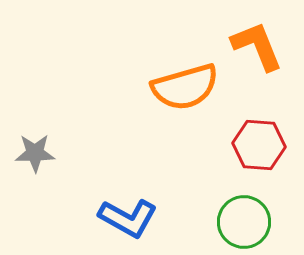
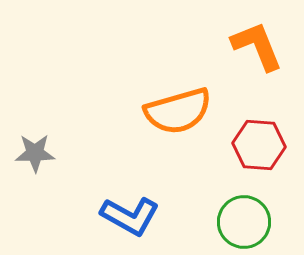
orange semicircle: moved 7 px left, 24 px down
blue L-shape: moved 2 px right, 2 px up
